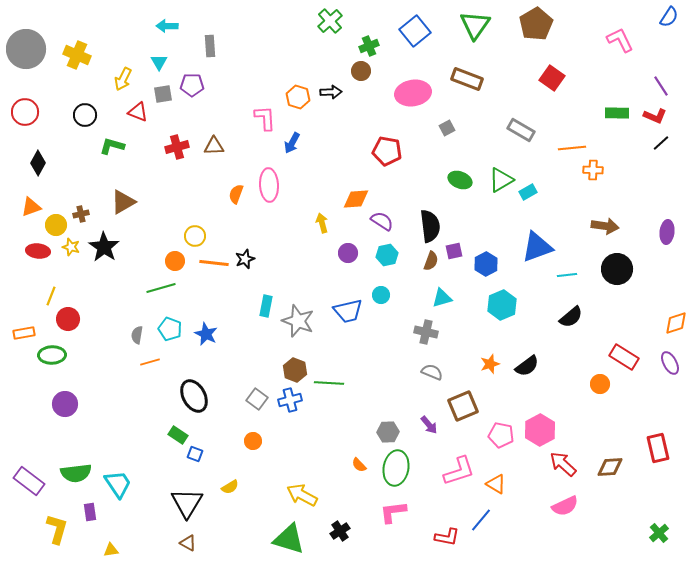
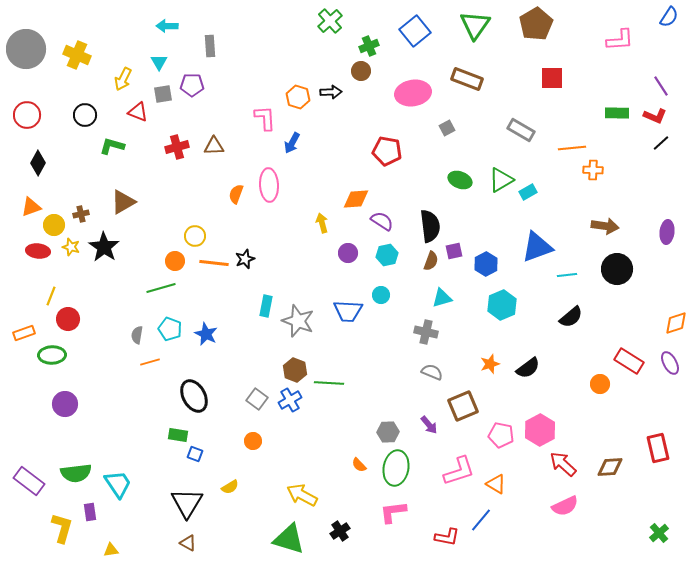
pink L-shape at (620, 40): rotated 112 degrees clockwise
red square at (552, 78): rotated 35 degrees counterclockwise
red circle at (25, 112): moved 2 px right, 3 px down
yellow circle at (56, 225): moved 2 px left
blue trapezoid at (348, 311): rotated 16 degrees clockwise
orange rectangle at (24, 333): rotated 10 degrees counterclockwise
red rectangle at (624, 357): moved 5 px right, 4 px down
black semicircle at (527, 366): moved 1 px right, 2 px down
blue cross at (290, 400): rotated 15 degrees counterclockwise
green rectangle at (178, 435): rotated 24 degrees counterclockwise
yellow L-shape at (57, 529): moved 5 px right, 1 px up
